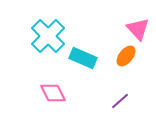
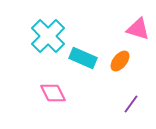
pink triangle: rotated 30 degrees counterclockwise
orange ellipse: moved 6 px left, 5 px down
purple line: moved 11 px right, 3 px down; rotated 12 degrees counterclockwise
